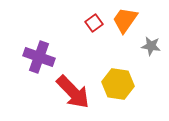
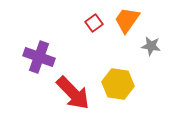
orange trapezoid: moved 2 px right
red arrow: moved 1 px down
